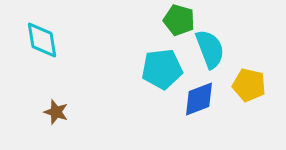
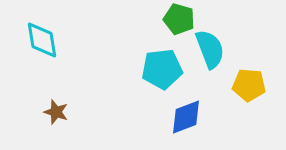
green pentagon: moved 1 px up
yellow pentagon: rotated 8 degrees counterclockwise
blue diamond: moved 13 px left, 18 px down
